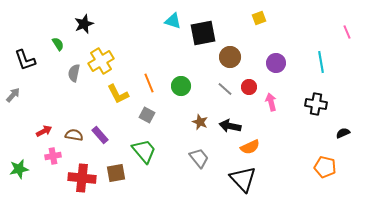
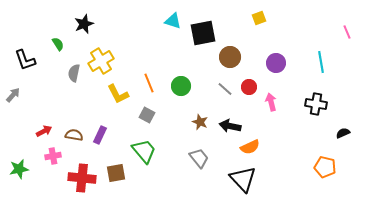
purple rectangle: rotated 66 degrees clockwise
